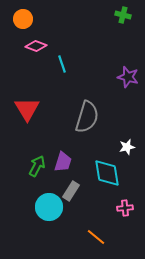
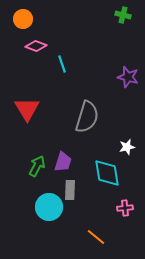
gray rectangle: moved 1 px left, 1 px up; rotated 30 degrees counterclockwise
